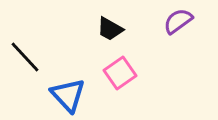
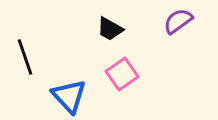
black line: rotated 24 degrees clockwise
pink square: moved 2 px right, 1 px down
blue triangle: moved 1 px right, 1 px down
